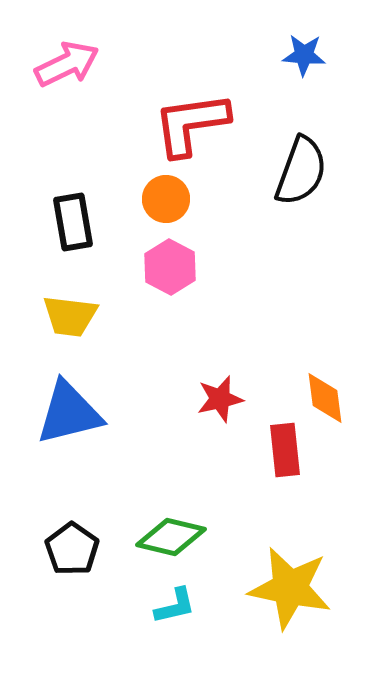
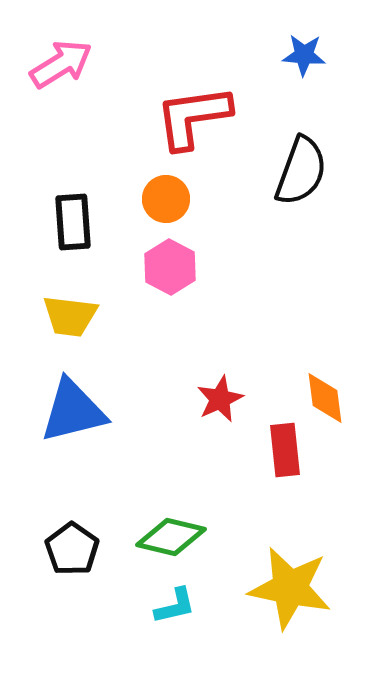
pink arrow: moved 6 px left; rotated 6 degrees counterclockwise
red L-shape: moved 2 px right, 7 px up
black rectangle: rotated 6 degrees clockwise
red star: rotated 12 degrees counterclockwise
blue triangle: moved 4 px right, 2 px up
